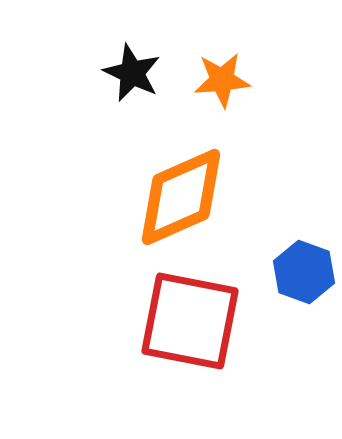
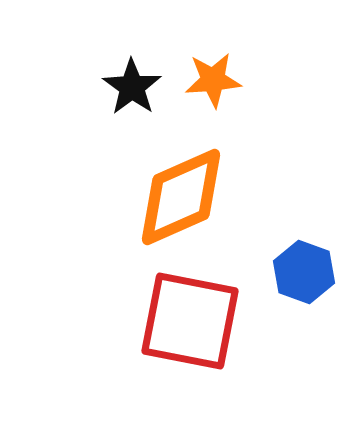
black star: moved 14 px down; rotated 10 degrees clockwise
orange star: moved 9 px left
